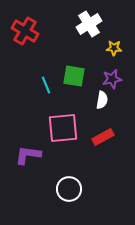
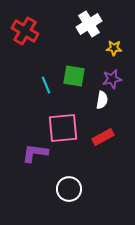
purple L-shape: moved 7 px right, 2 px up
